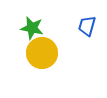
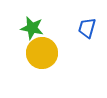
blue trapezoid: moved 2 px down
